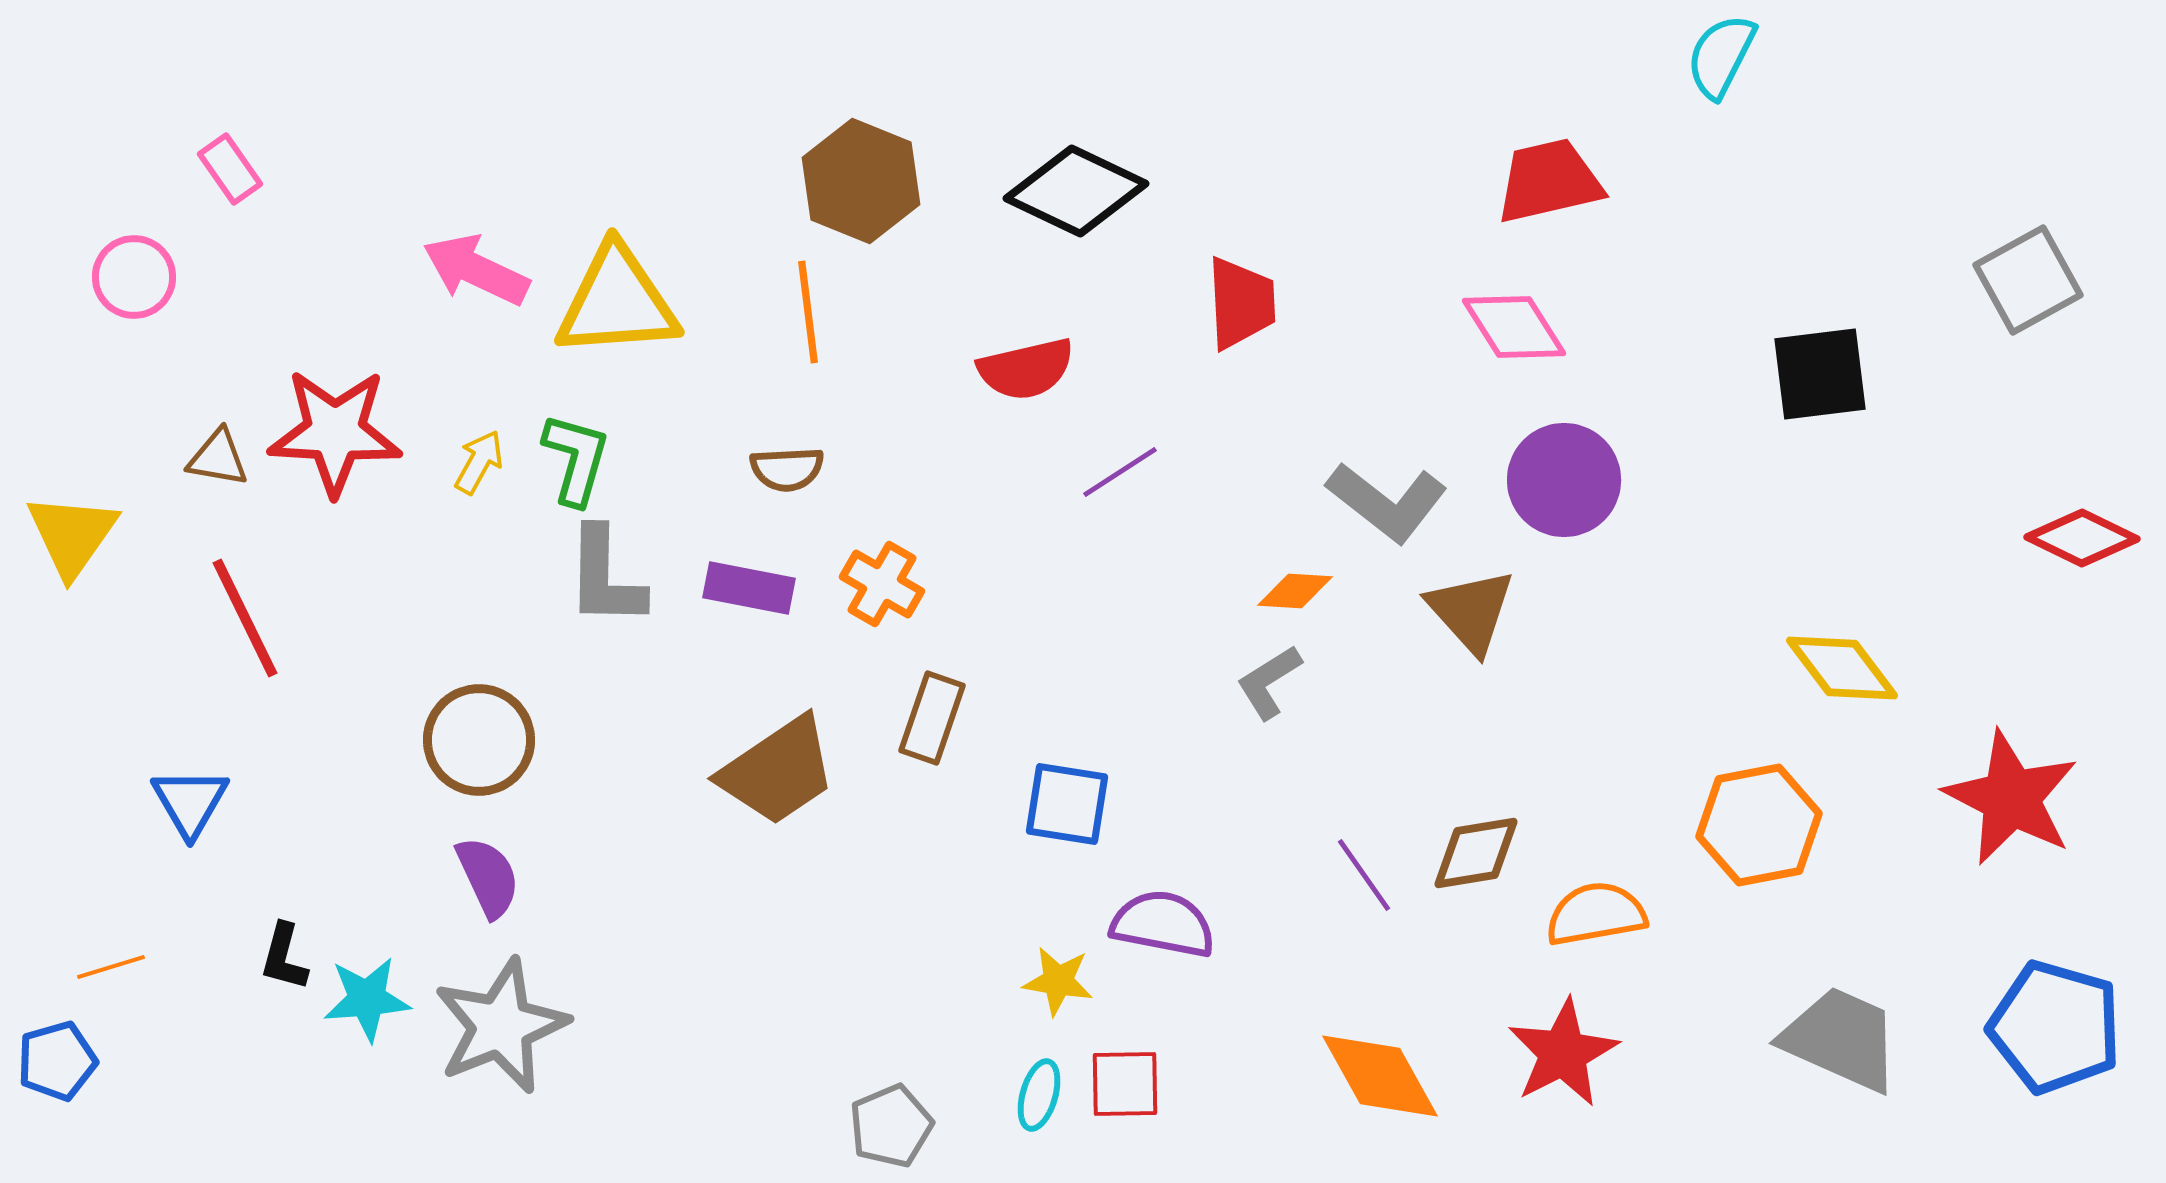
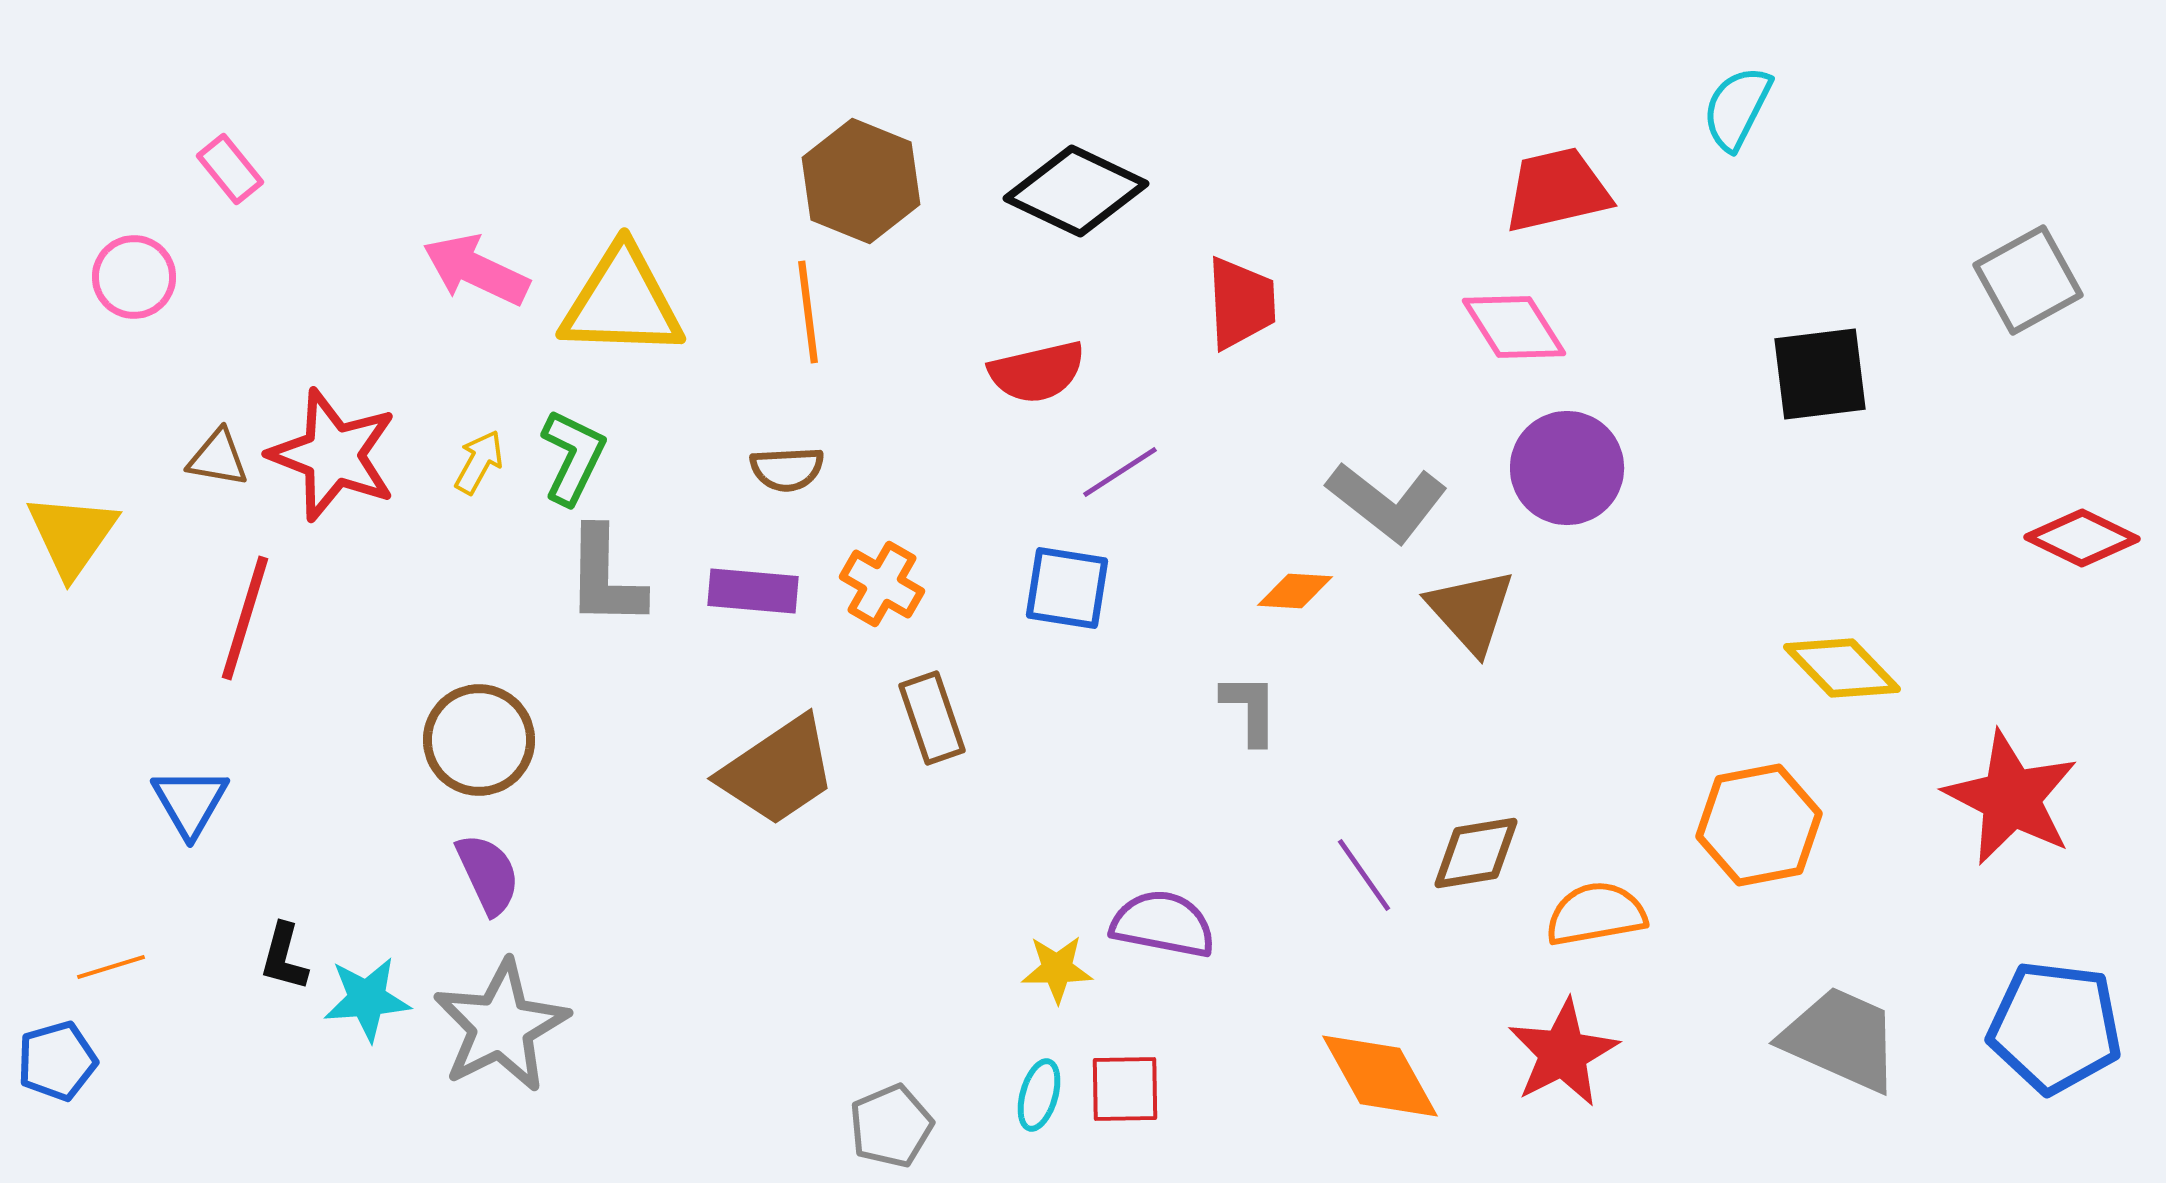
cyan semicircle at (1721, 56): moved 16 px right, 52 px down
pink rectangle at (230, 169): rotated 4 degrees counterclockwise
red trapezoid at (1549, 181): moved 8 px right, 9 px down
yellow triangle at (617, 302): moved 5 px right; rotated 6 degrees clockwise
red semicircle at (1026, 369): moved 11 px right, 3 px down
red star at (335, 432): moved 2 px left, 23 px down; rotated 18 degrees clockwise
green L-shape at (576, 459): moved 3 px left, 2 px up; rotated 10 degrees clockwise
purple circle at (1564, 480): moved 3 px right, 12 px up
purple rectangle at (749, 588): moved 4 px right, 3 px down; rotated 6 degrees counterclockwise
red line at (245, 618): rotated 43 degrees clockwise
yellow diamond at (1842, 668): rotated 7 degrees counterclockwise
gray L-shape at (1269, 682): moved 19 px left, 27 px down; rotated 122 degrees clockwise
brown rectangle at (932, 718): rotated 38 degrees counterclockwise
blue square at (1067, 804): moved 216 px up
purple semicircle at (488, 877): moved 3 px up
yellow star at (1058, 981): moved 1 px left, 12 px up; rotated 10 degrees counterclockwise
gray star at (501, 1026): rotated 5 degrees counterclockwise
blue pentagon at (2055, 1027): rotated 9 degrees counterclockwise
red square at (1125, 1084): moved 5 px down
